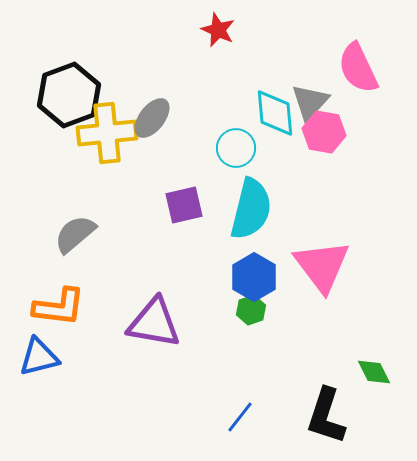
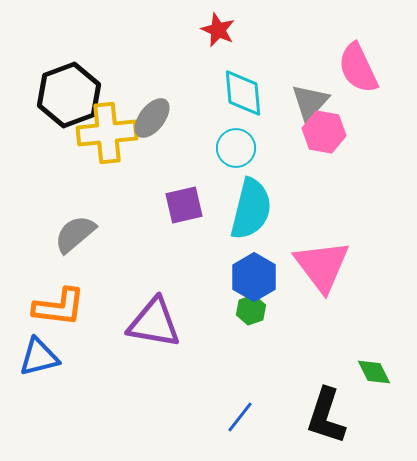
cyan diamond: moved 32 px left, 20 px up
